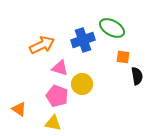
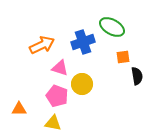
green ellipse: moved 1 px up
blue cross: moved 2 px down
orange square: rotated 16 degrees counterclockwise
orange triangle: rotated 35 degrees counterclockwise
